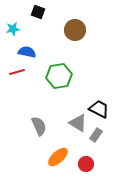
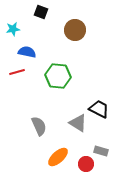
black square: moved 3 px right
green hexagon: moved 1 px left; rotated 15 degrees clockwise
gray rectangle: moved 5 px right, 16 px down; rotated 72 degrees clockwise
